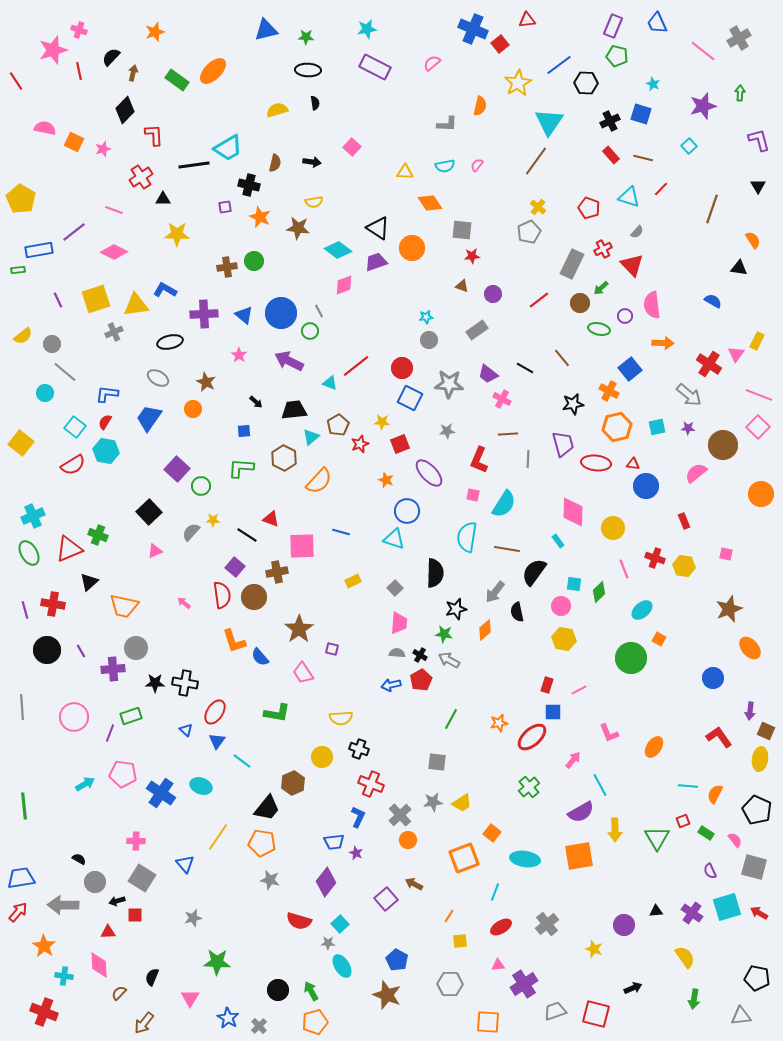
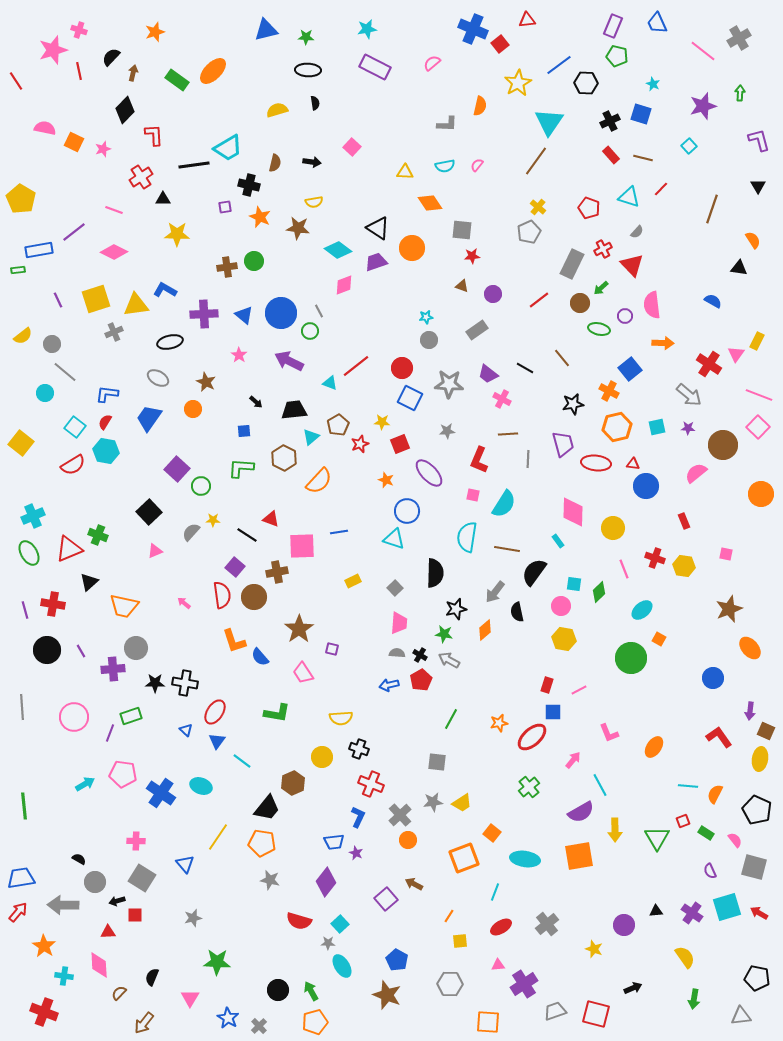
blue line at (341, 532): moved 2 px left; rotated 24 degrees counterclockwise
blue arrow at (391, 685): moved 2 px left
